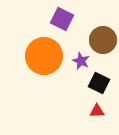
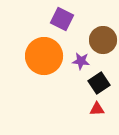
purple star: rotated 18 degrees counterclockwise
black square: rotated 30 degrees clockwise
red triangle: moved 2 px up
